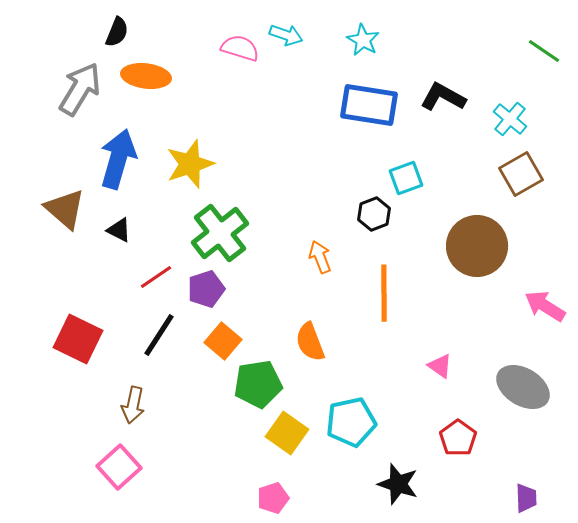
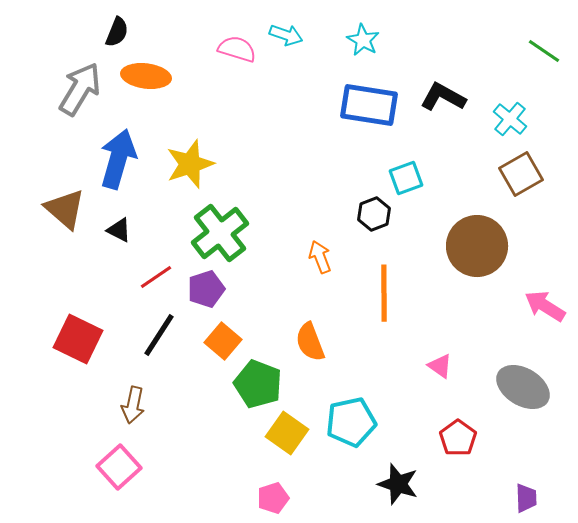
pink semicircle: moved 3 px left, 1 px down
green pentagon: rotated 30 degrees clockwise
